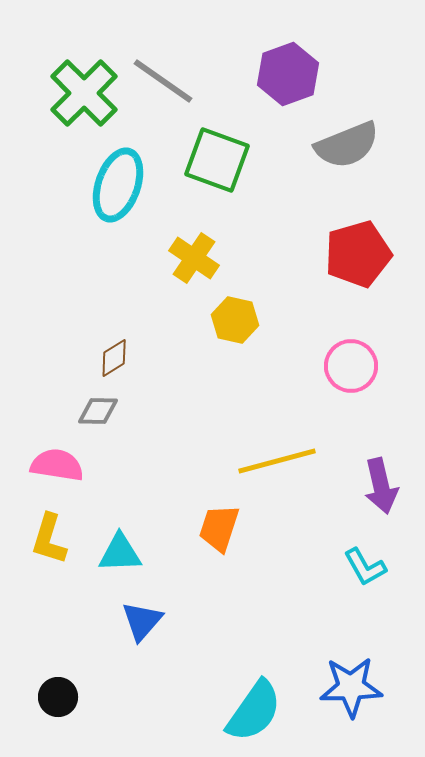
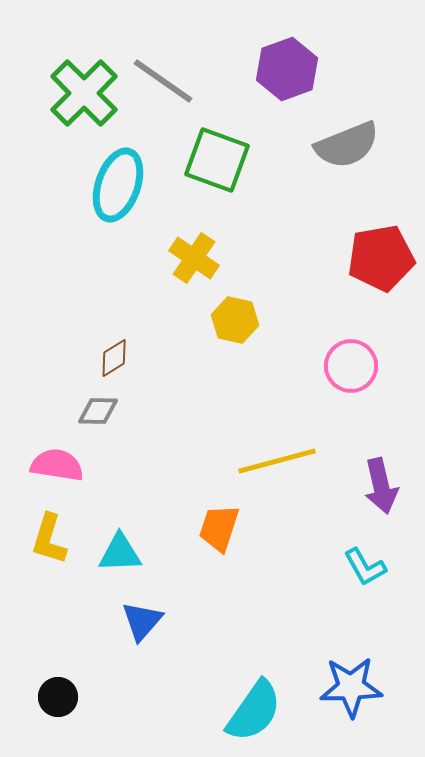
purple hexagon: moved 1 px left, 5 px up
red pentagon: moved 23 px right, 4 px down; rotated 6 degrees clockwise
